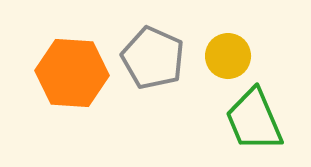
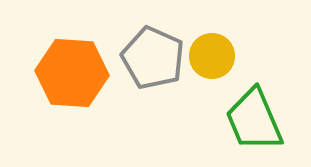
yellow circle: moved 16 px left
